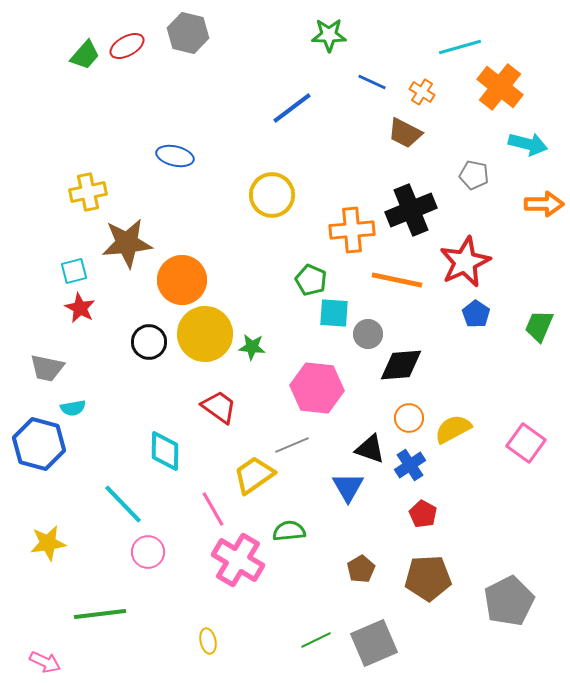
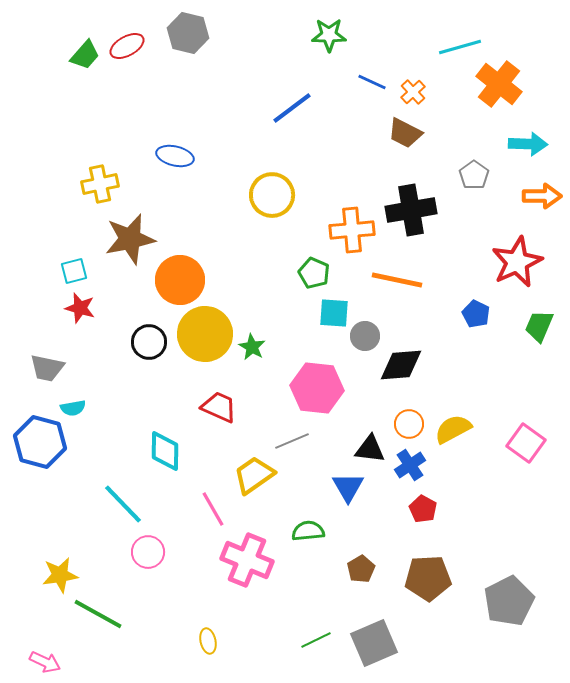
orange cross at (500, 87): moved 1 px left, 3 px up
orange cross at (422, 92): moved 9 px left; rotated 15 degrees clockwise
cyan arrow at (528, 144): rotated 12 degrees counterclockwise
gray pentagon at (474, 175): rotated 24 degrees clockwise
yellow cross at (88, 192): moved 12 px right, 8 px up
orange arrow at (544, 204): moved 2 px left, 8 px up
black cross at (411, 210): rotated 12 degrees clockwise
brown star at (127, 243): moved 3 px right, 4 px up; rotated 6 degrees counterclockwise
red star at (465, 262): moved 52 px right
orange circle at (182, 280): moved 2 px left
green pentagon at (311, 280): moved 3 px right, 7 px up
red star at (80, 308): rotated 12 degrees counterclockwise
blue pentagon at (476, 314): rotated 8 degrees counterclockwise
gray circle at (368, 334): moved 3 px left, 2 px down
green star at (252, 347): rotated 24 degrees clockwise
red trapezoid at (219, 407): rotated 12 degrees counterclockwise
orange circle at (409, 418): moved 6 px down
blue hexagon at (39, 444): moved 1 px right, 2 px up
gray line at (292, 445): moved 4 px up
black triangle at (370, 449): rotated 12 degrees counterclockwise
red pentagon at (423, 514): moved 5 px up
green semicircle at (289, 531): moved 19 px right
yellow star at (48, 543): moved 12 px right, 32 px down
pink cross at (238, 560): moved 9 px right; rotated 9 degrees counterclockwise
green line at (100, 614): moved 2 px left; rotated 36 degrees clockwise
